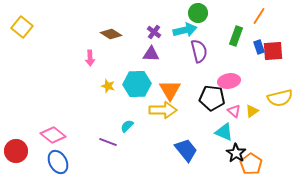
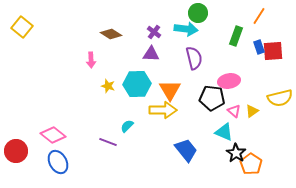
cyan arrow: moved 1 px right, 1 px up; rotated 20 degrees clockwise
purple semicircle: moved 5 px left, 7 px down
pink arrow: moved 1 px right, 2 px down
